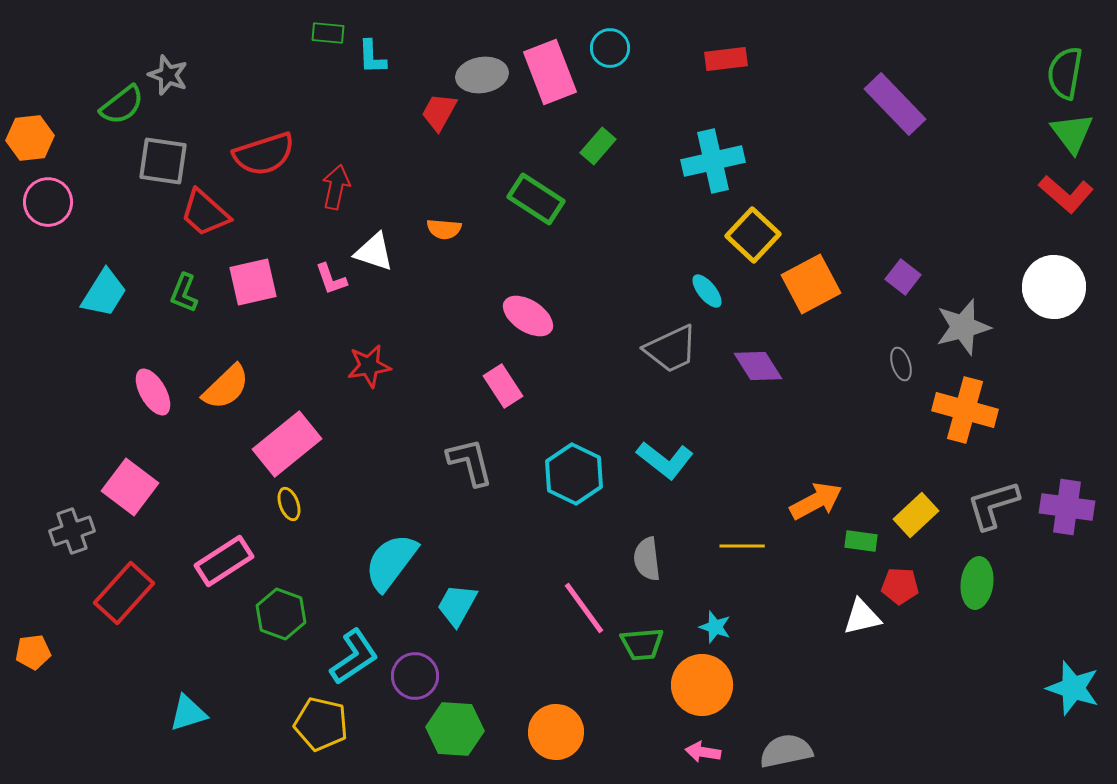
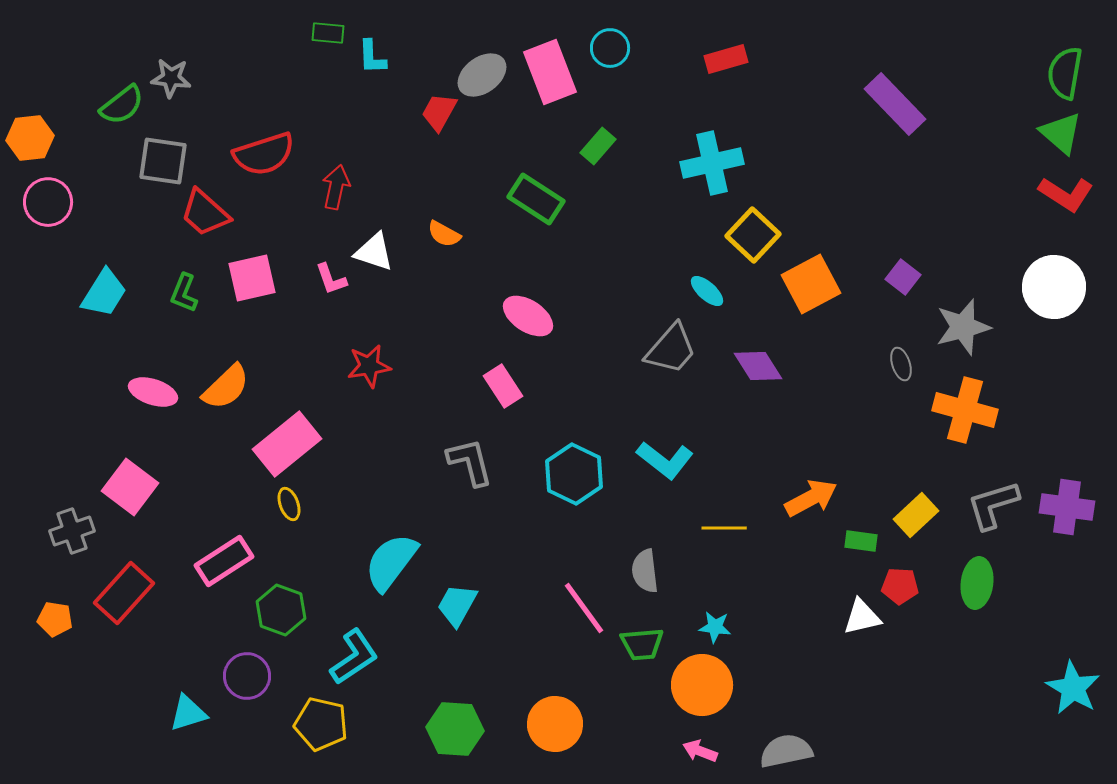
red rectangle at (726, 59): rotated 9 degrees counterclockwise
gray star at (168, 75): moved 3 px right, 3 px down; rotated 15 degrees counterclockwise
gray ellipse at (482, 75): rotated 27 degrees counterclockwise
green triangle at (1072, 133): moved 11 px left; rotated 12 degrees counterclockwise
cyan cross at (713, 161): moved 1 px left, 2 px down
red L-shape at (1066, 194): rotated 8 degrees counterclockwise
orange semicircle at (444, 229): moved 5 px down; rotated 24 degrees clockwise
pink square at (253, 282): moved 1 px left, 4 px up
cyan ellipse at (707, 291): rotated 9 degrees counterclockwise
gray trapezoid at (671, 349): rotated 24 degrees counterclockwise
pink ellipse at (153, 392): rotated 42 degrees counterclockwise
orange arrow at (816, 501): moved 5 px left, 3 px up
yellow line at (742, 546): moved 18 px left, 18 px up
gray semicircle at (647, 559): moved 2 px left, 12 px down
green hexagon at (281, 614): moved 4 px up
cyan star at (715, 627): rotated 12 degrees counterclockwise
orange pentagon at (33, 652): moved 22 px right, 33 px up; rotated 16 degrees clockwise
purple circle at (415, 676): moved 168 px left
cyan star at (1073, 688): rotated 12 degrees clockwise
orange circle at (556, 732): moved 1 px left, 8 px up
pink arrow at (703, 752): moved 3 px left, 1 px up; rotated 12 degrees clockwise
